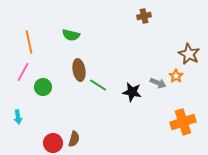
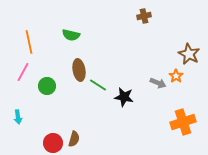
green circle: moved 4 px right, 1 px up
black star: moved 8 px left, 5 px down
